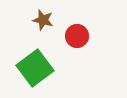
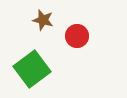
green square: moved 3 px left, 1 px down
